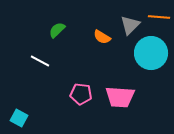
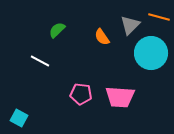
orange line: rotated 10 degrees clockwise
orange semicircle: rotated 24 degrees clockwise
